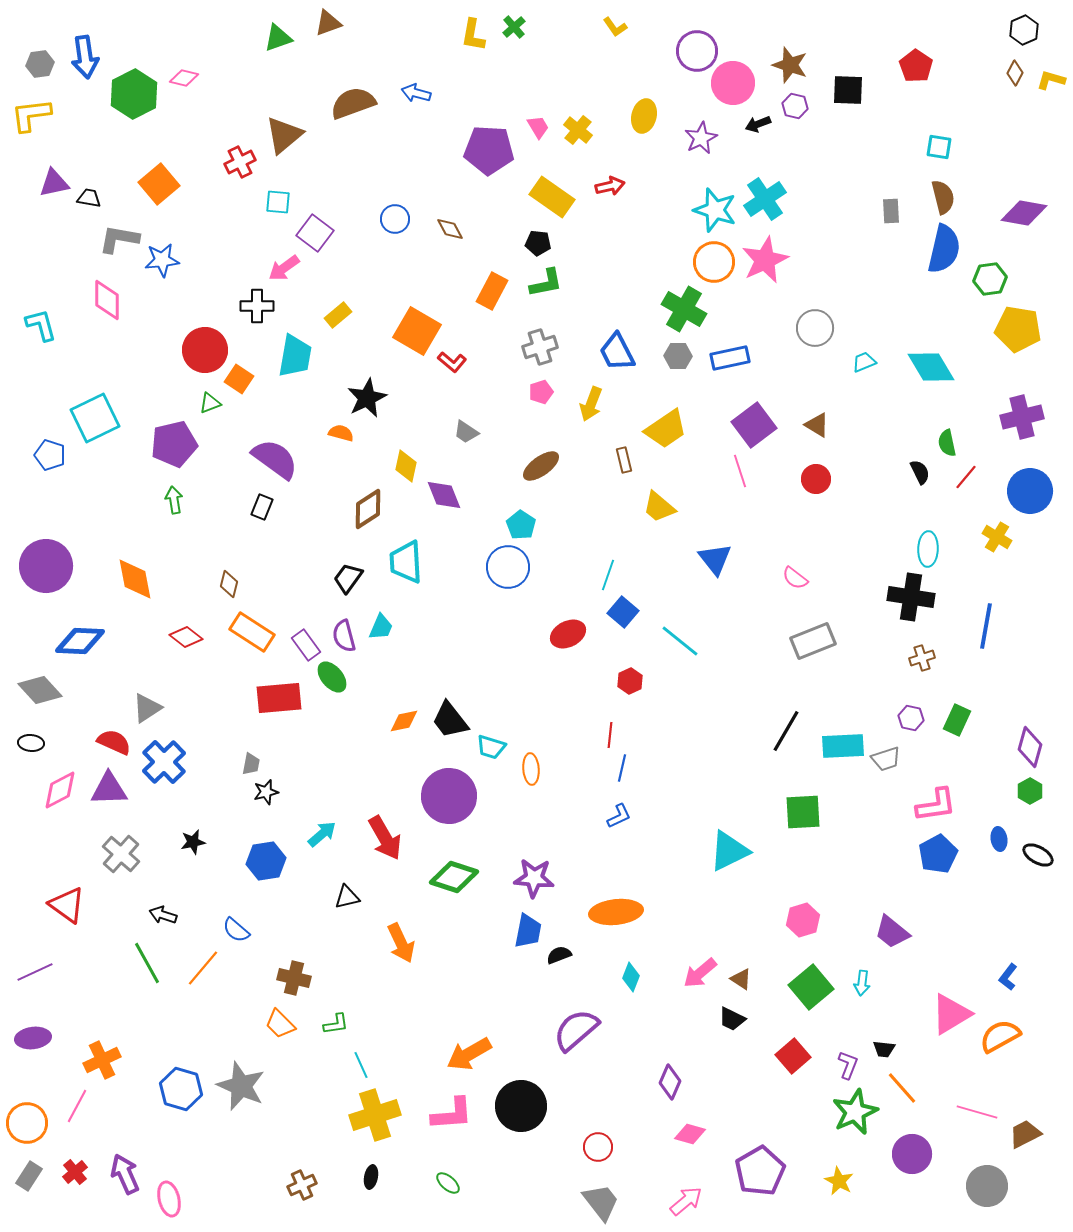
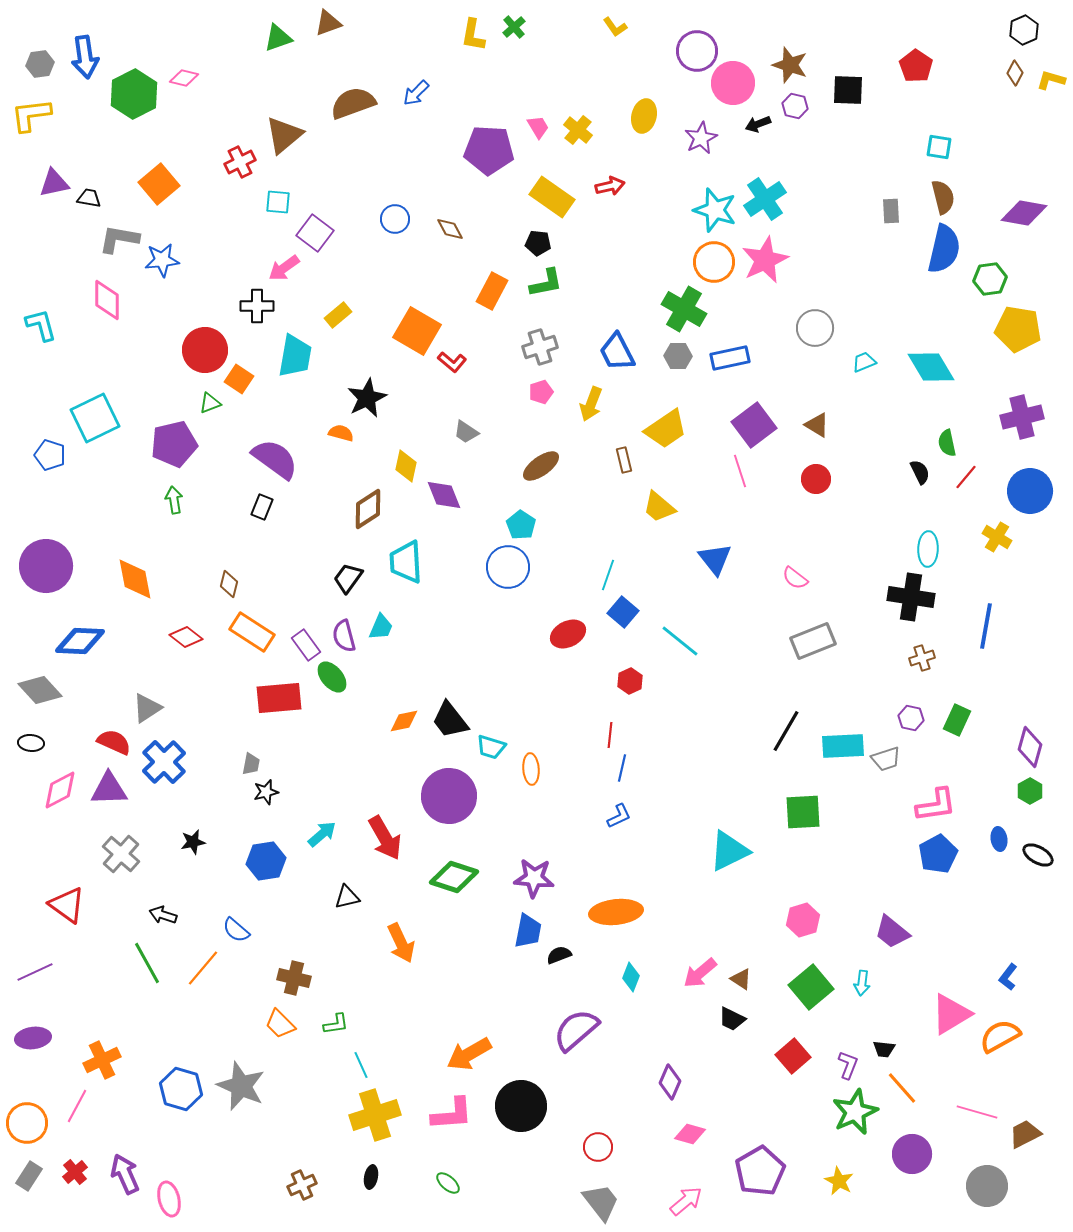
blue arrow at (416, 93): rotated 60 degrees counterclockwise
